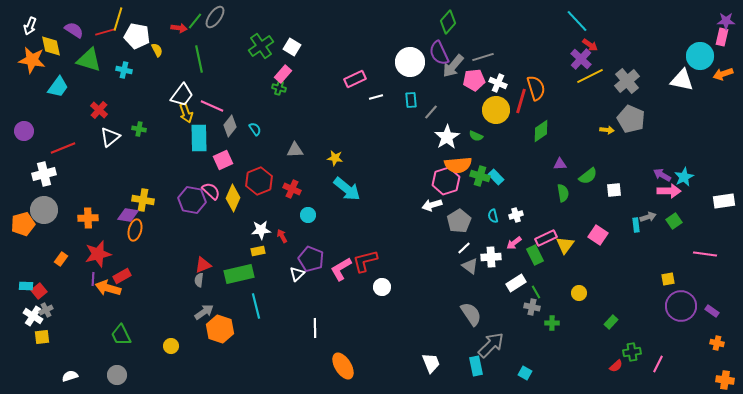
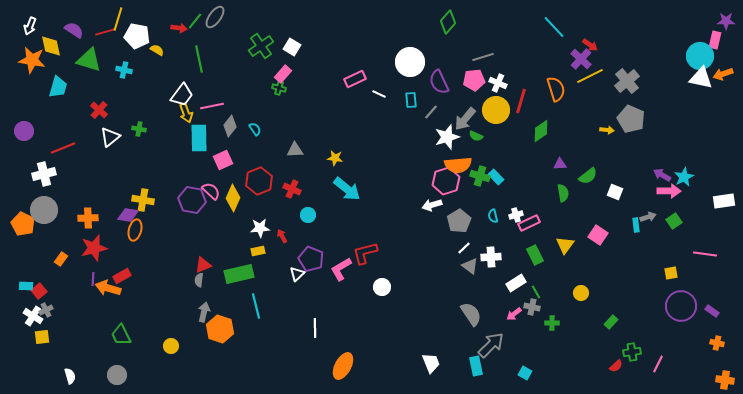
cyan line at (577, 21): moved 23 px left, 6 px down
pink rectangle at (722, 37): moved 7 px left, 3 px down
yellow semicircle at (157, 50): rotated 32 degrees counterclockwise
purple semicircle at (439, 53): moved 29 px down
gray arrow at (453, 66): moved 12 px right, 53 px down
white triangle at (682, 80): moved 19 px right, 2 px up
cyan trapezoid at (58, 87): rotated 20 degrees counterclockwise
orange semicircle at (536, 88): moved 20 px right, 1 px down
white line at (376, 97): moved 3 px right, 3 px up; rotated 40 degrees clockwise
pink line at (212, 106): rotated 35 degrees counterclockwise
white star at (447, 137): rotated 15 degrees clockwise
white square at (614, 190): moved 1 px right, 2 px down; rotated 28 degrees clockwise
orange pentagon at (23, 224): rotated 30 degrees counterclockwise
white star at (261, 230): moved 1 px left, 2 px up
pink rectangle at (546, 238): moved 17 px left, 15 px up
pink arrow at (514, 243): moved 71 px down
red star at (98, 254): moved 4 px left, 6 px up
red L-shape at (365, 261): moved 8 px up
yellow square at (668, 279): moved 3 px right, 6 px up
yellow circle at (579, 293): moved 2 px right
gray arrow at (204, 312): rotated 42 degrees counterclockwise
orange ellipse at (343, 366): rotated 60 degrees clockwise
white semicircle at (70, 376): rotated 91 degrees clockwise
